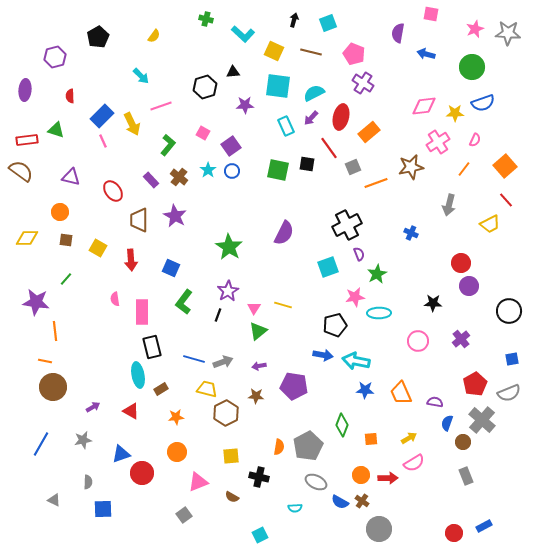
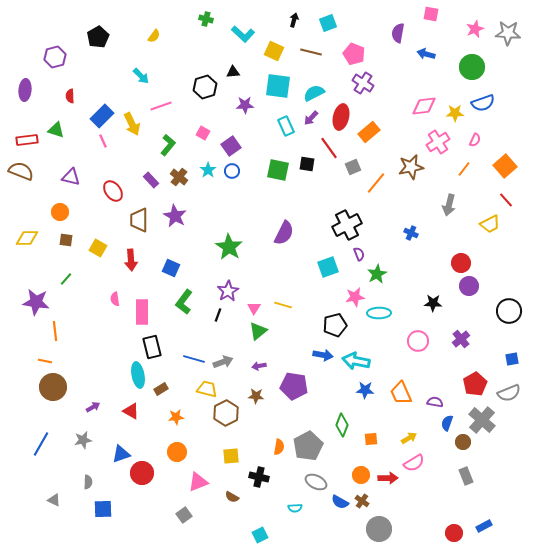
brown semicircle at (21, 171): rotated 15 degrees counterclockwise
orange line at (376, 183): rotated 30 degrees counterclockwise
